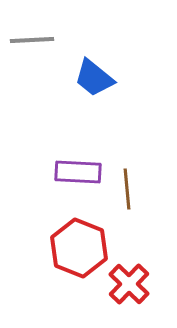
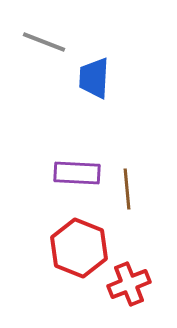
gray line: moved 12 px right, 2 px down; rotated 24 degrees clockwise
blue trapezoid: rotated 54 degrees clockwise
purple rectangle: moved 1 px left, 1 px down
red cross: rotated 24 degrees clockwise
